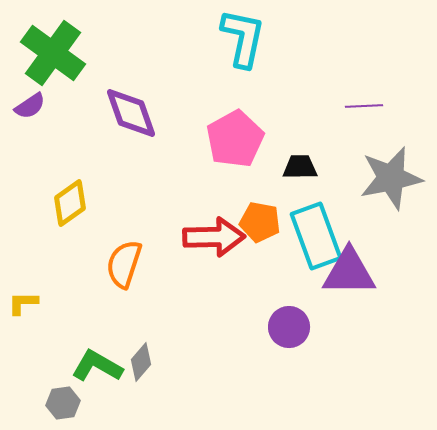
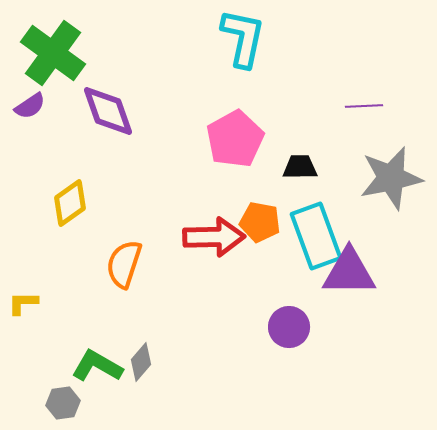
purple diamond: moved 23 px left, 2 px up
